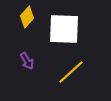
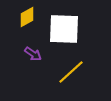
yellow diamond: rotated 20 degrees clockwise
purple arrow: moved 6 px right, 7 px up; rotated 24 degrees counterclockwise
